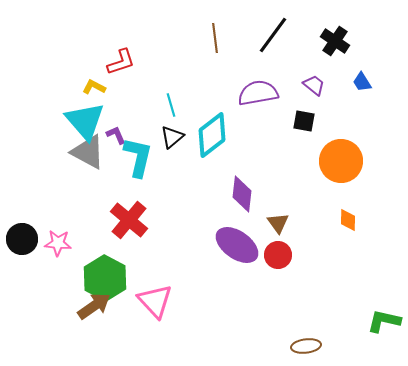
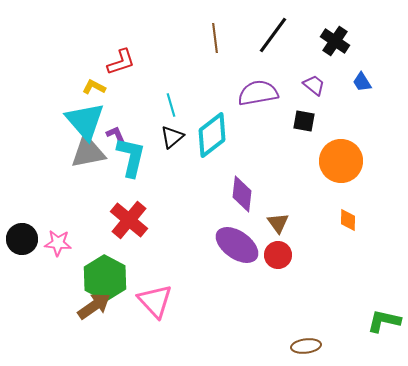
gray triangle: rotated 39 degrees counterclockwise
cyan L-shape: moved 7 px left
